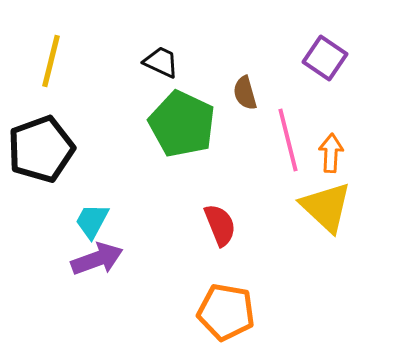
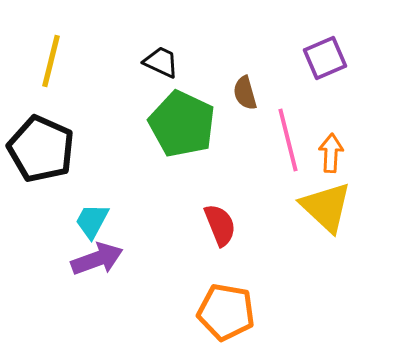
purple square: rotated 33 degrees clockwise
black pentagon: rotated 28 degrees counterclockwise
